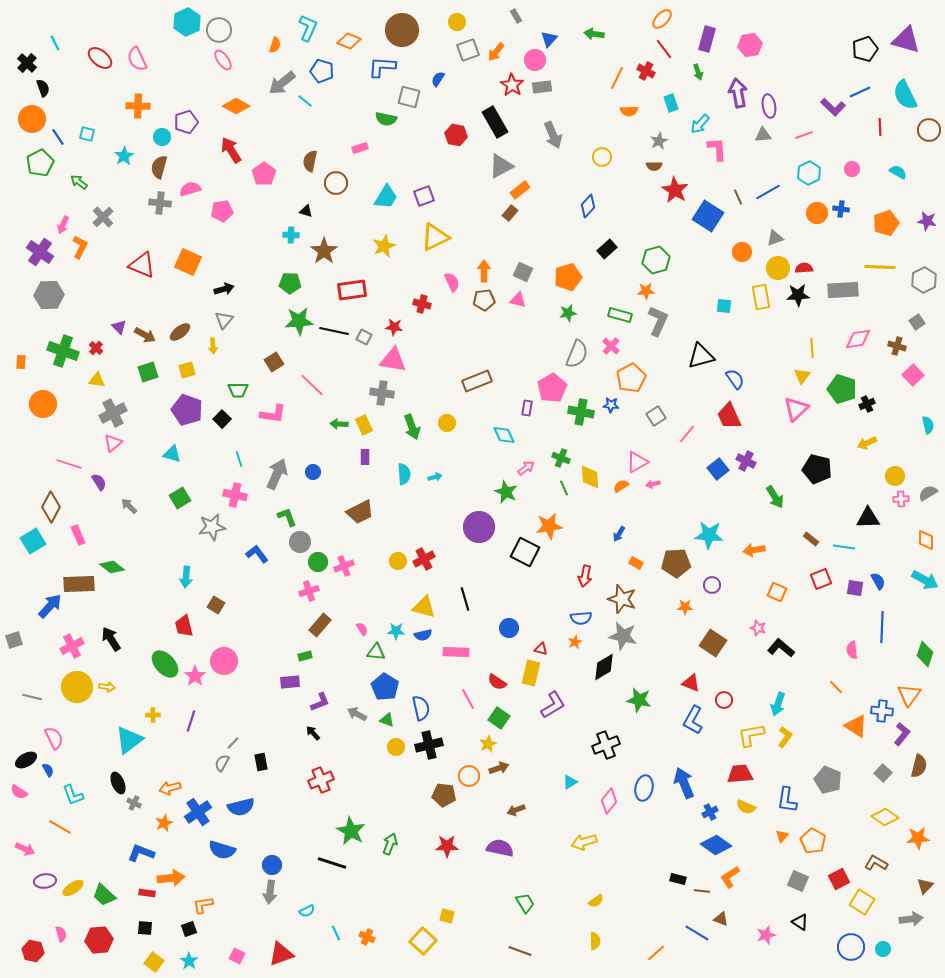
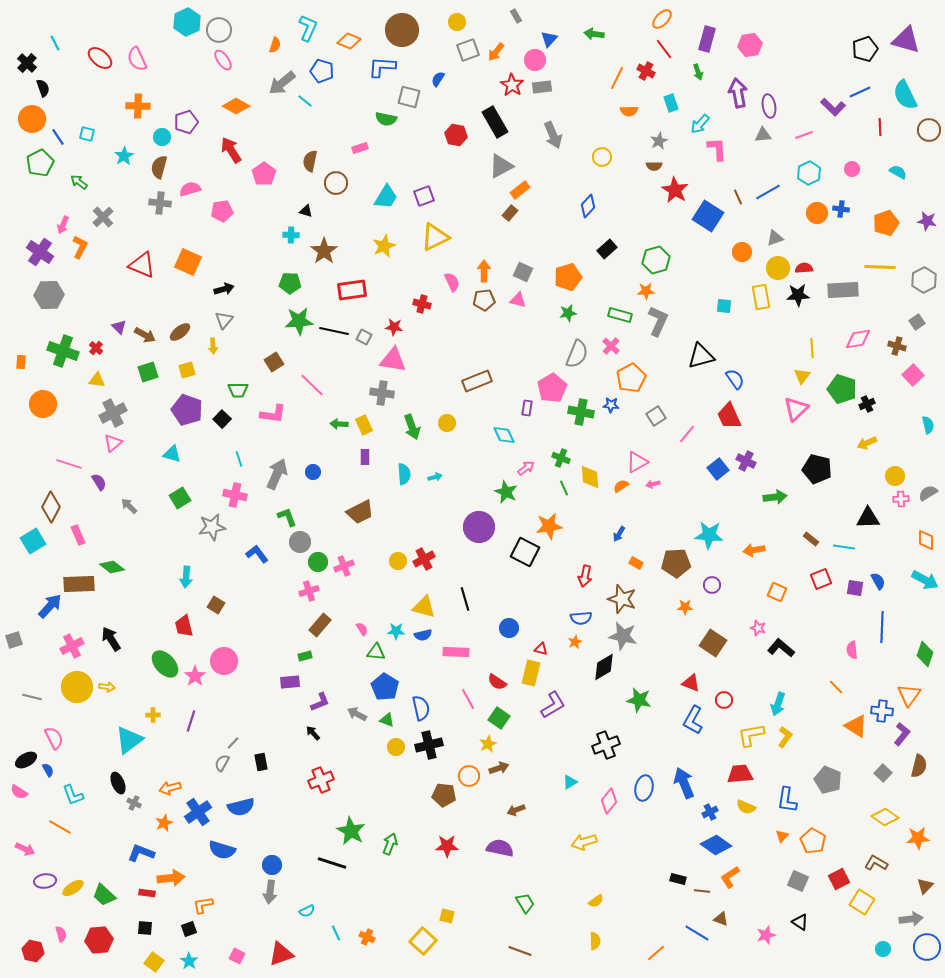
green arrow at (775, 497): rotated 65 degrees counterclockwise
blue circle at (851, 947): moved 76 px right
